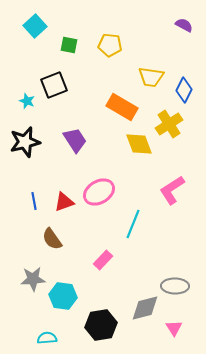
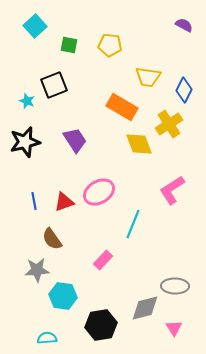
yellow trapezoid: moved 3 px left
gray star: moved 4 px right, 9 px up
